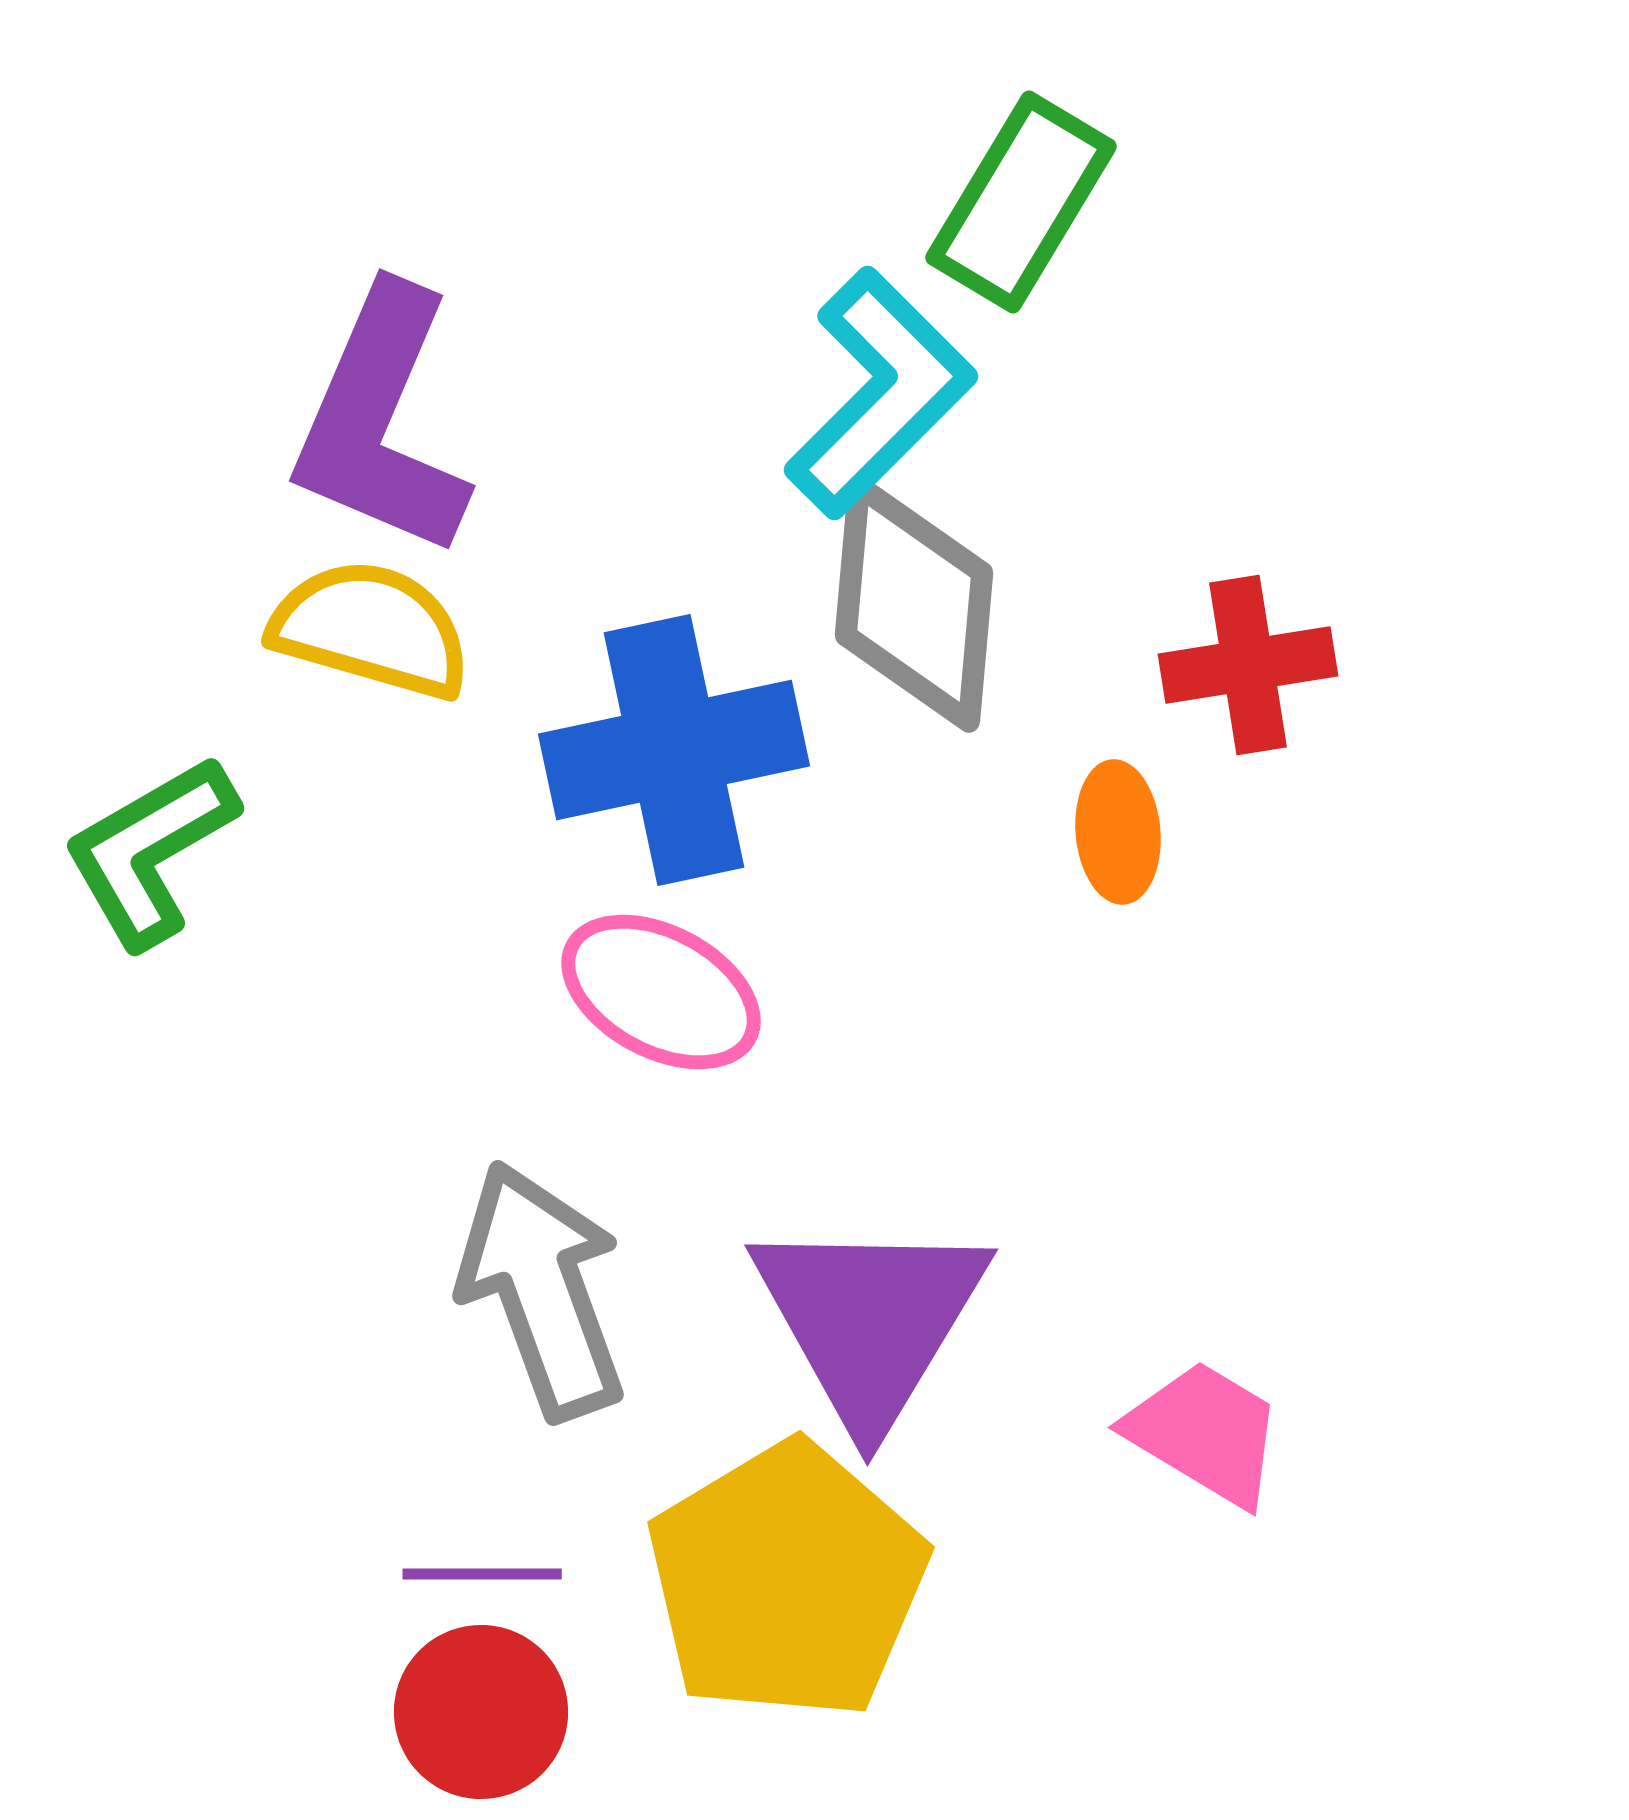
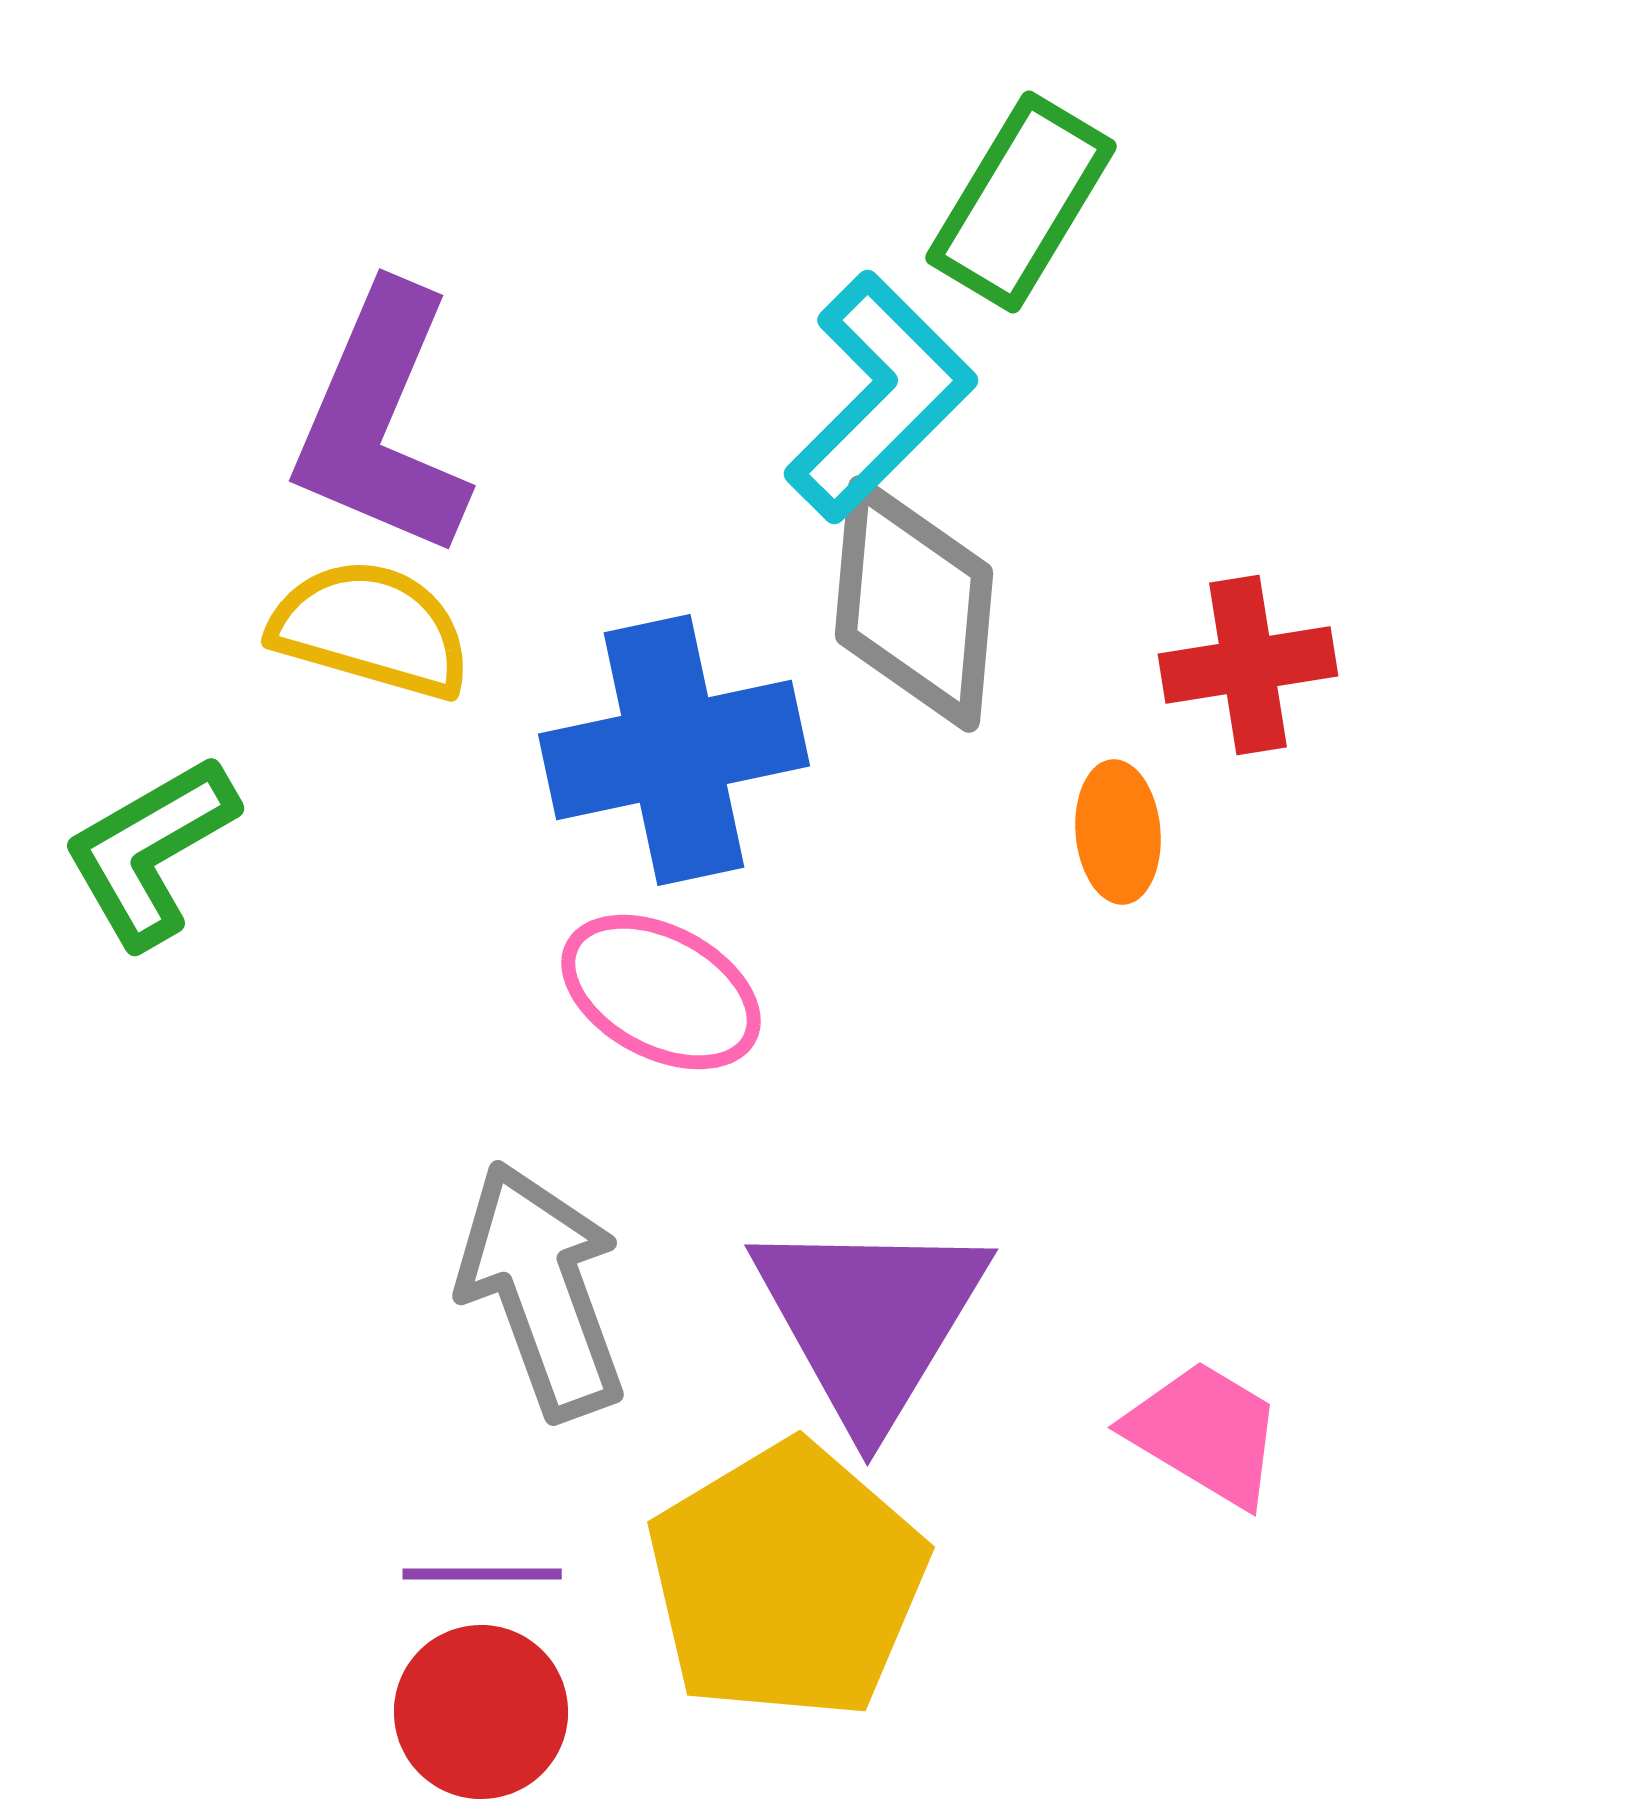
cyan L-shape: moved 4 px down
